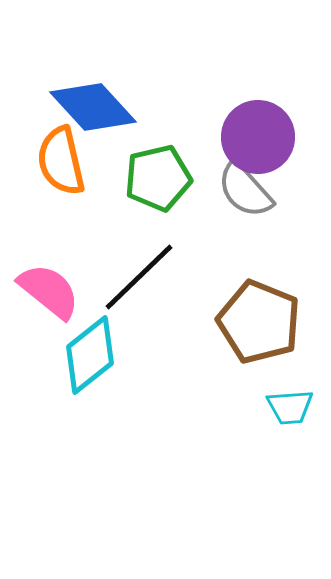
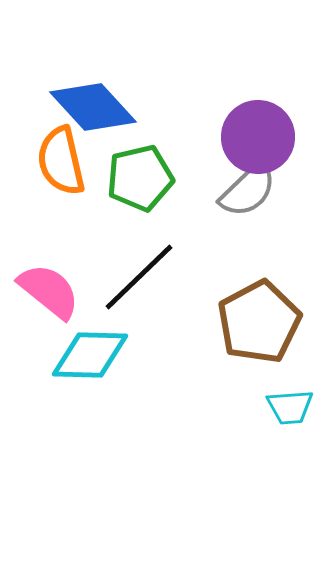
green pentagon: moved 18 px left
gray semicircle: moved 3 px right; rotated 92 degrees counterclockwise
brown pentagon: rotated 22 degrees clockwise
cyan diamond: rotated 40 degrees clockwise
